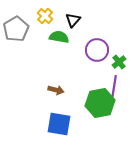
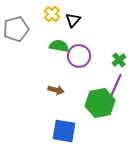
yellow cross: moved 7 px right, 2 px up
gray pentagon: rotated 15 degrees clockwise
green semicircle: moved 9 px down
purple circle: moved 18 px left, 6 px down
green cross: moved 2 px up
purple line: moved 2 px right, 2 px up; rotated 15 degrees clockwise
blue square: moved 5 px right, 7 px down
